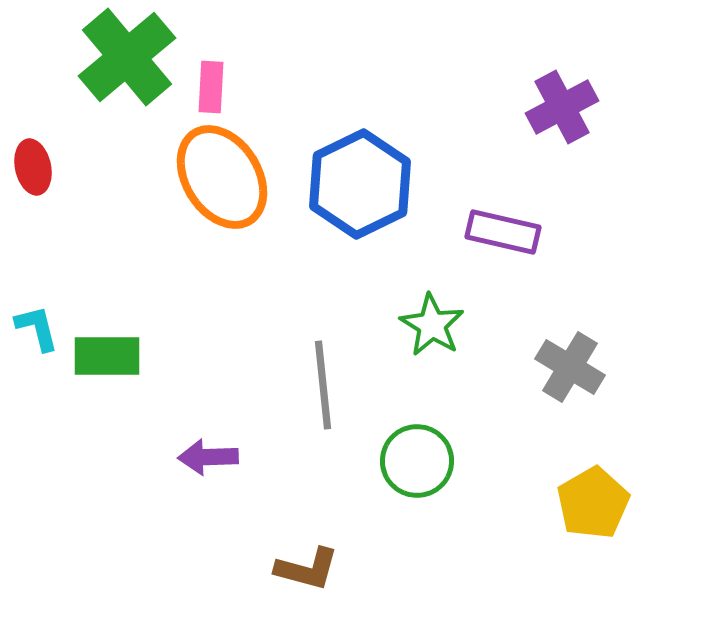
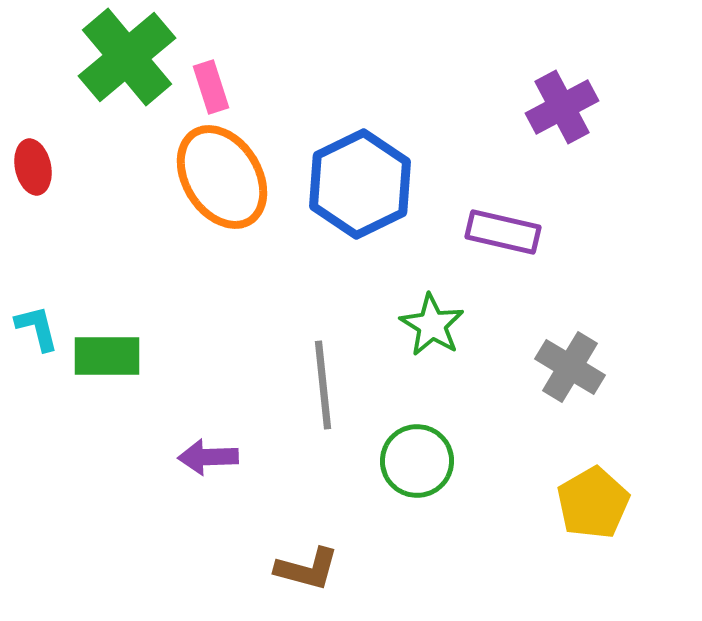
pink rectangle: rotated 21 degrees counterclockwise
